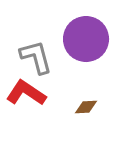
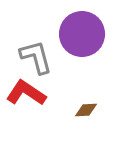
purple circle: moved 4 px left, 5 px up
brown diamond: moved 3 px down
